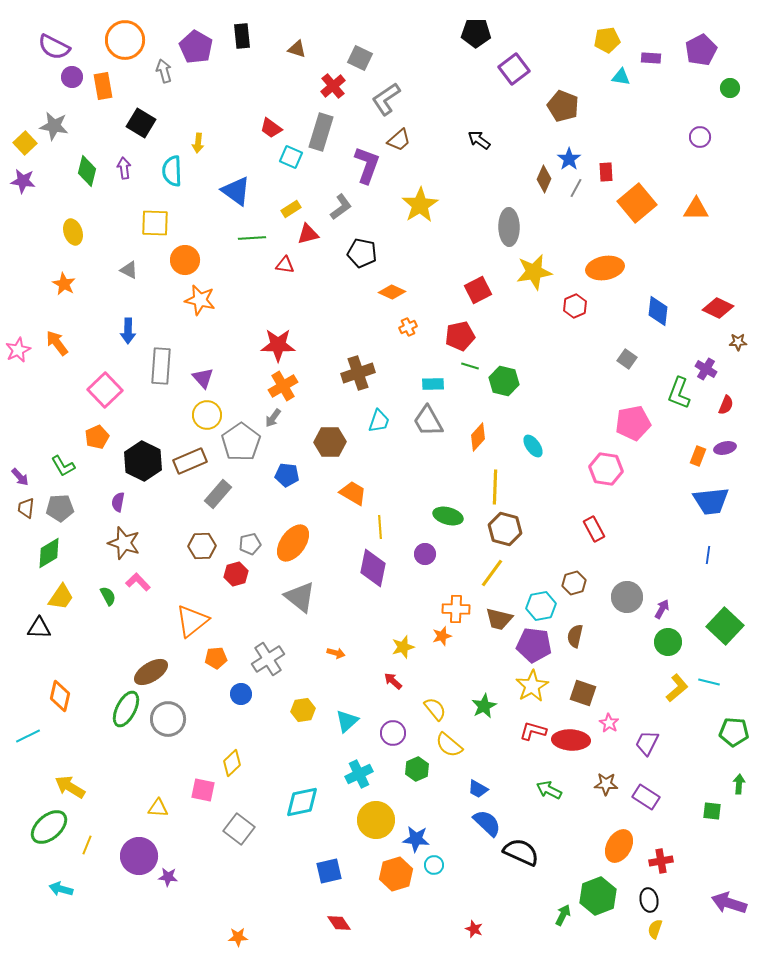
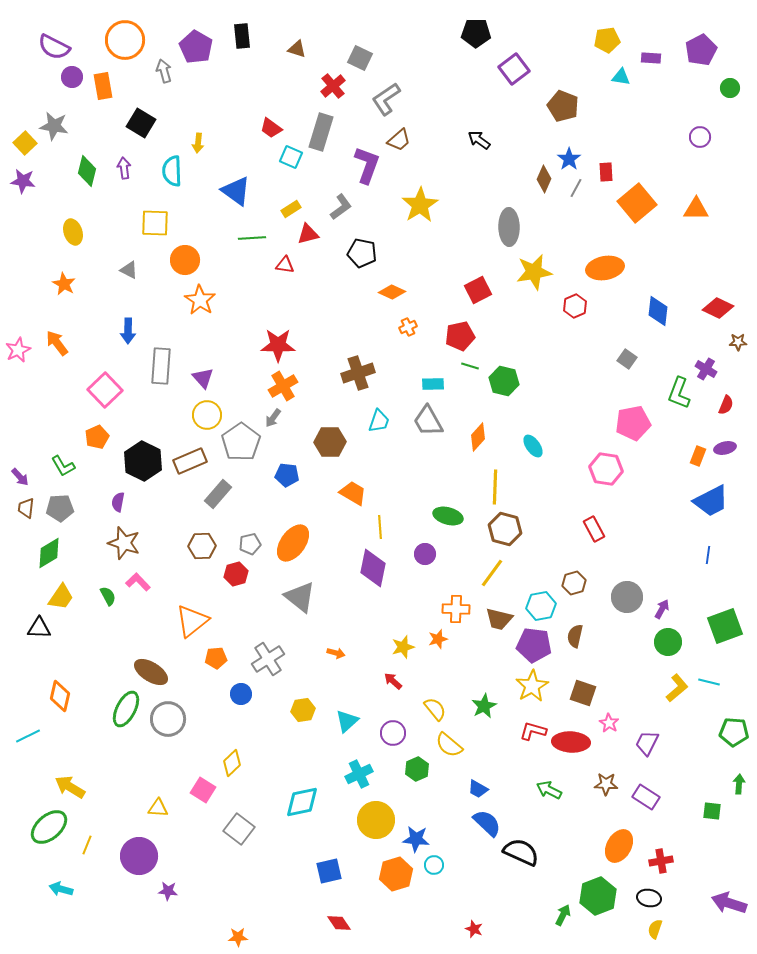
orange star at (200, 300): rotated 20 degrees clockwise
blue trapezoid at (711, 501): rotated 21 degrees counterclockwise
green square at (725, 626): rotated 27 degrees clockwise
orange star at (442, 636): moved 4 px left, 3 px down
brown ellipse at (151, 672): rotated 64 degrees clockwise
red ellipse at (571, 740): moved 2 px down
pink square at (203, 790): rotated 20 degrees clockwise
purple star at (168, 877): moved 14 px down
black ellipse at (649, 900): moved 2 px up; rotated 70 degrees counterclockwise
